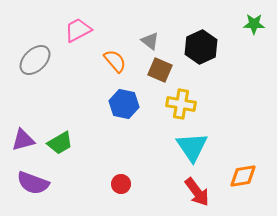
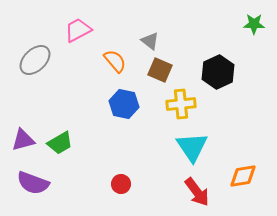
black hexagon: moved 17 px right, 25 px down
yellow cross: rotated 16 degrees counterclockwise
